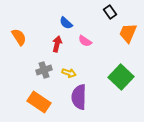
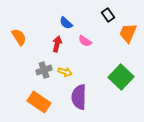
black rectangle: moved 2 px left, 3 px down
yellow arrow: moved 4 px left, 1 px up
